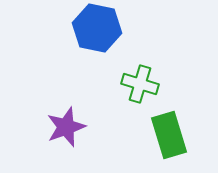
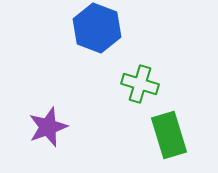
blue hexagon: rotated 9 degrees clockwise
purple star: moved 18 px left
